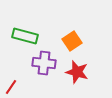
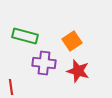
red star: moved 1 px right, 1 px up
red line: rotated 42 degrees counterclockwise
